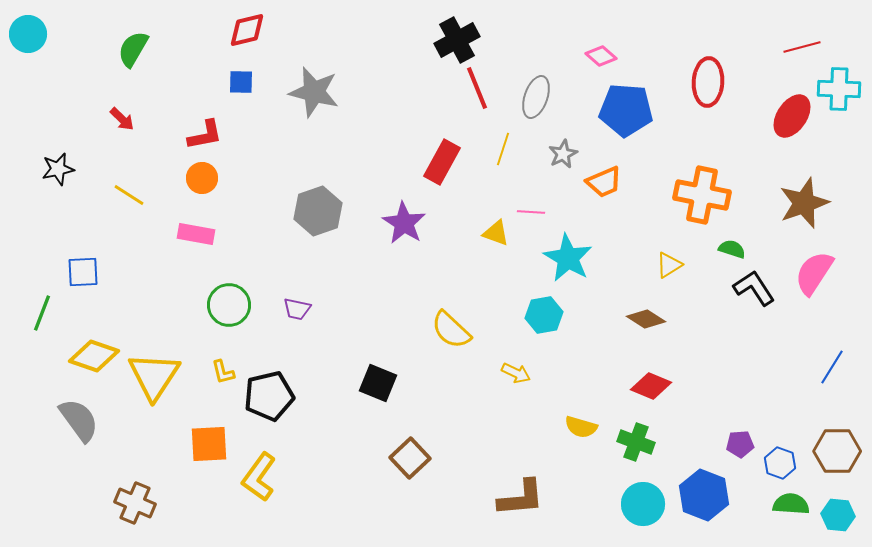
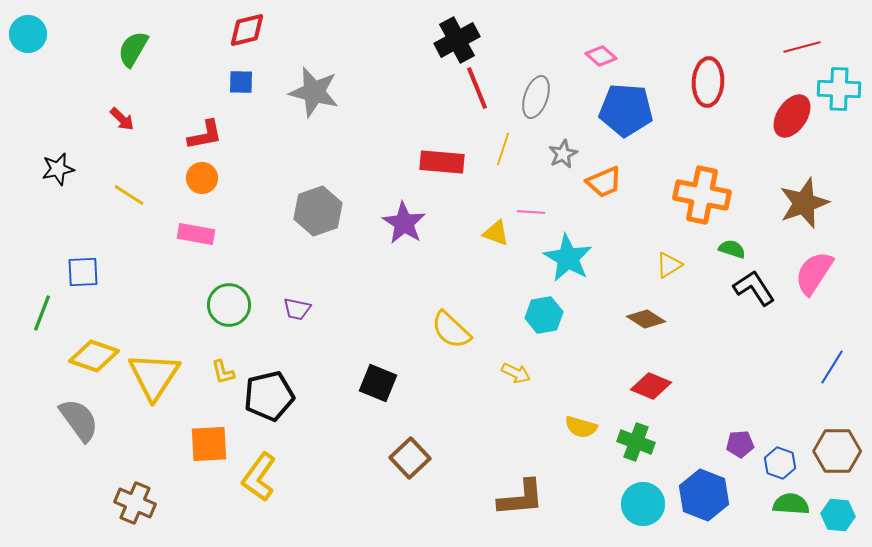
red rectangle at (442, 162): rotated 66 degrees clockwise
